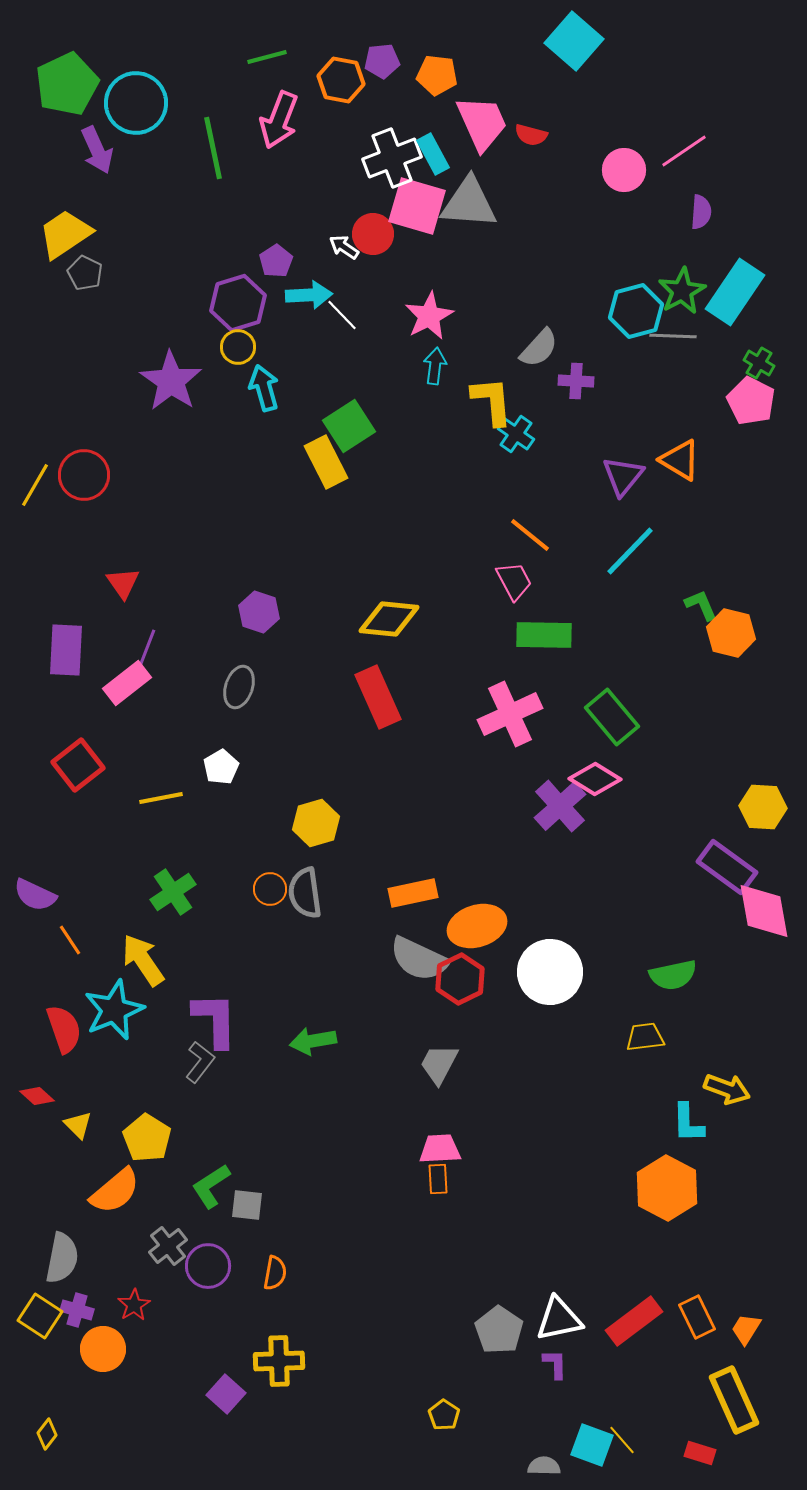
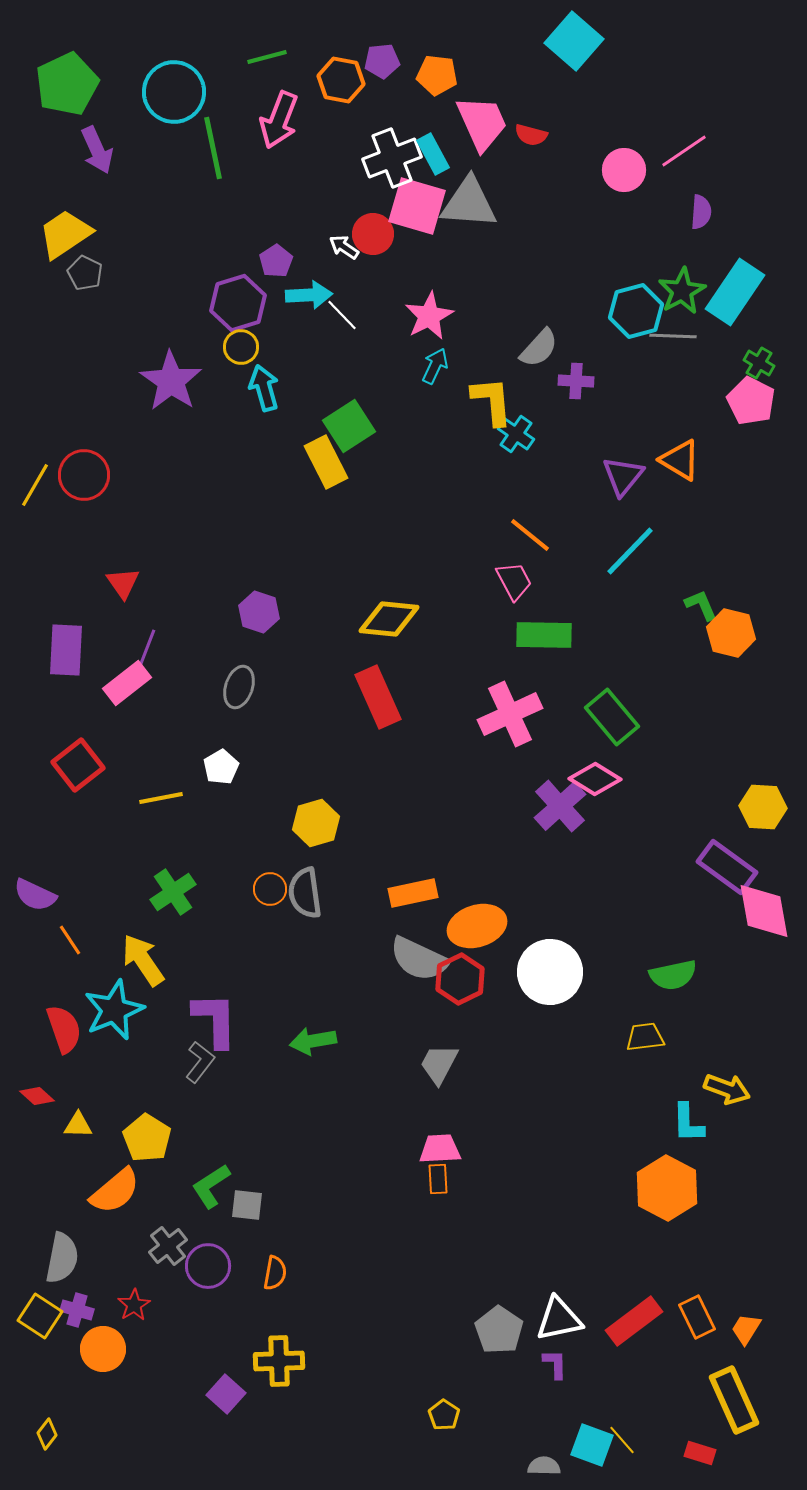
cyan circle at (136, 103): moved 38 px right, 11 px up
yellow circle at (238, 347): moved 3 px right
cyan arrow at (435, 366): rotated 18 degrees clockwise
yellow triangle at (78, 1125): rotated 44 degrees counterclockwise
